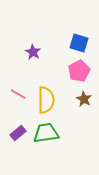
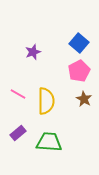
blue square: rotated 24 degrees clockwise
purple star: rotated 21 degrees clockwise
yellow semicircle: moved 1 px down
green trapezoid: moved 3 px right, 9 px down; rotated 12 degrees clockwise
